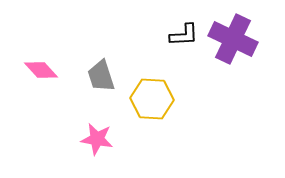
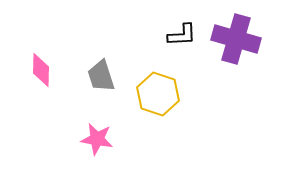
black L-shape: moved 2 px left
purple cross: moved 3 px right; rotated 9 degrees counterclockwise
pink diamond: rotated 44 degrees clockwise
yellow hexagon: moved 6 px right, 5 px up; rotated 15 degrees clockwise
